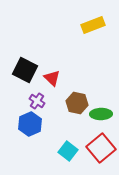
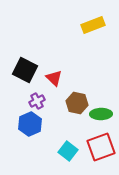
red triangle: moved 2 px right
purple cross: rotated 28 degrees clockwise
red square: moved 1 px up; rotated 20 degrees clockwise
